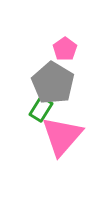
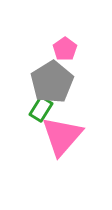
gray pentagon: moved 1 px left, 1 px up; rotated 9 degrees clockwise
